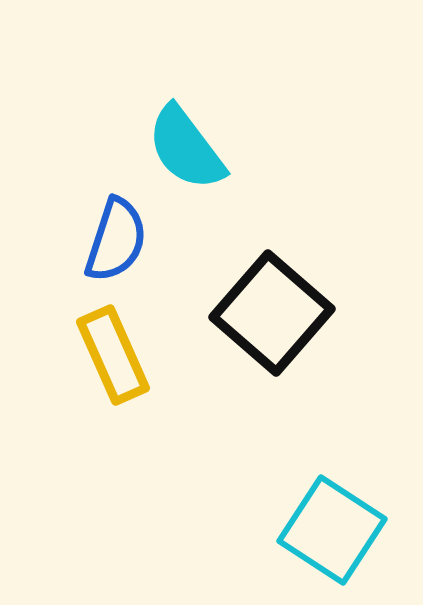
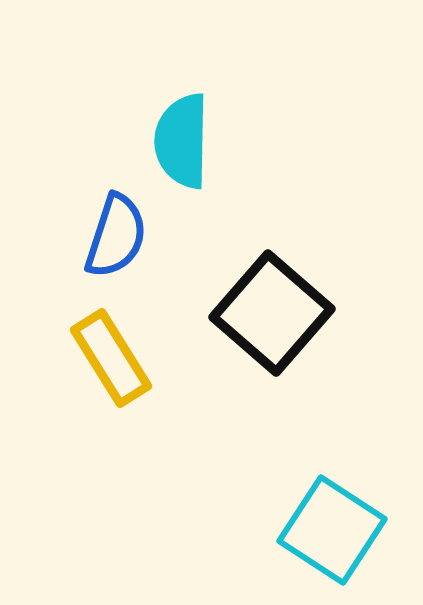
cyan semicircle: moved 4 px left, 7 px up; rotated 38 degrees clockwise
blue semicircle: moved 4 px up
yellow rectangle: moved 2 px left, 3 px down; rotated 8 degrees counterclockwise
